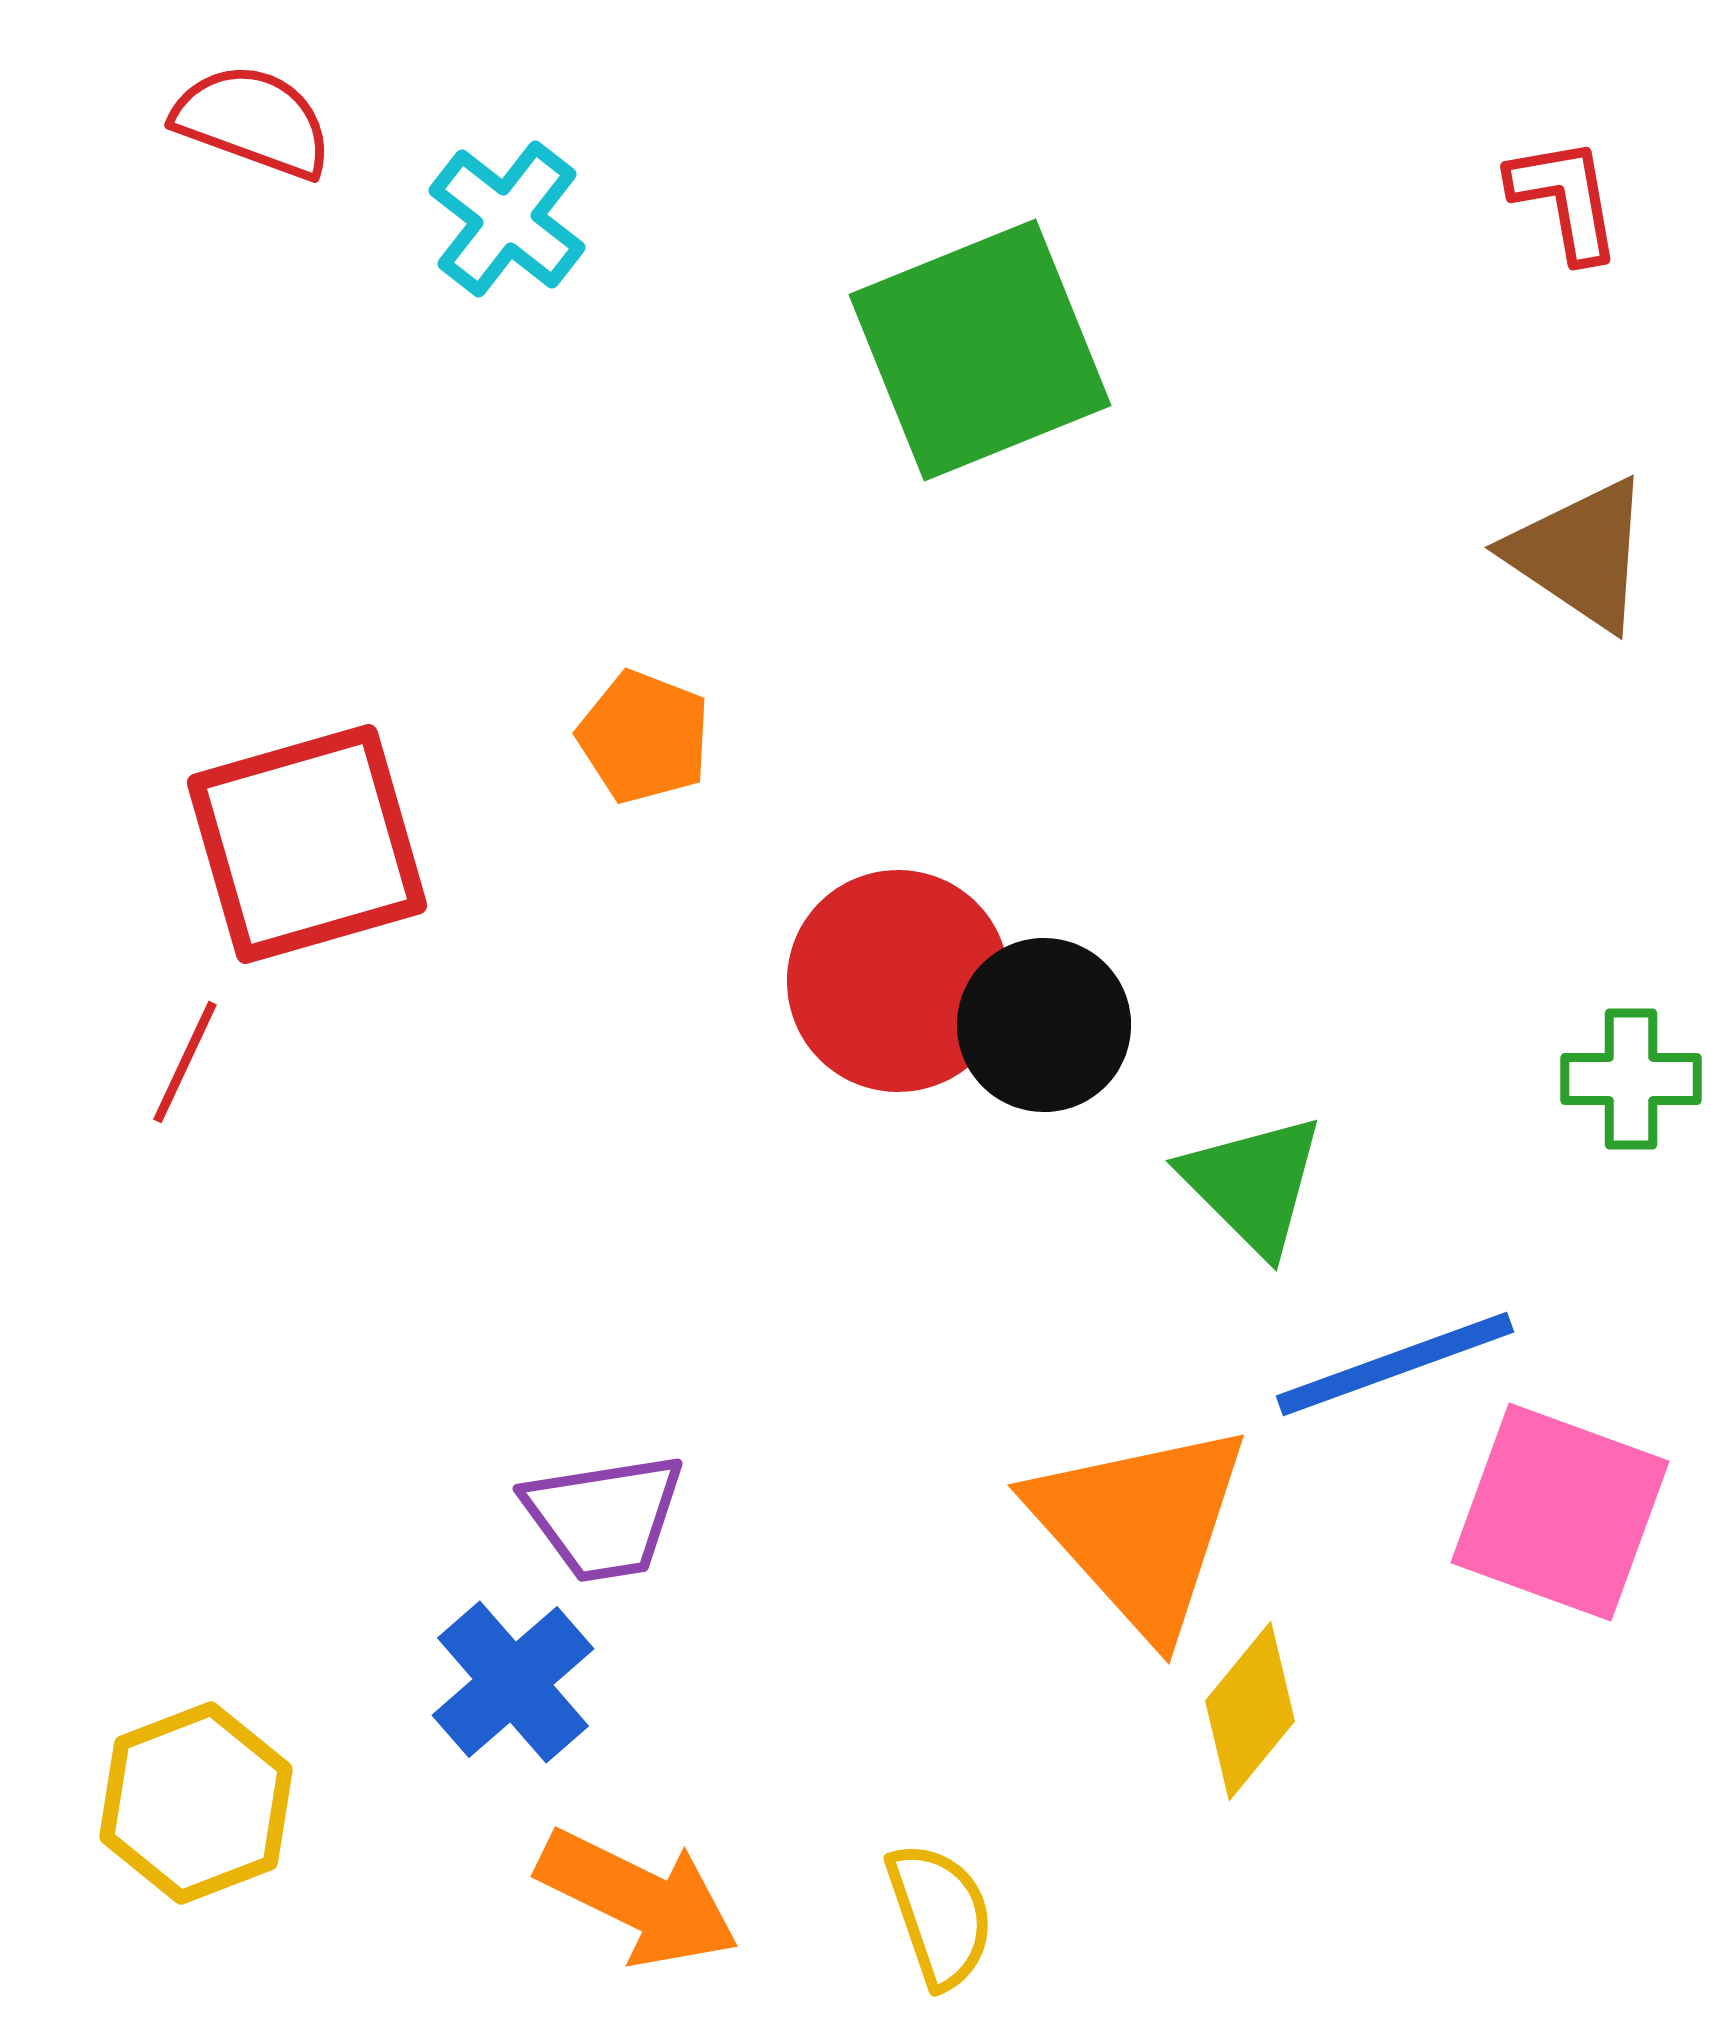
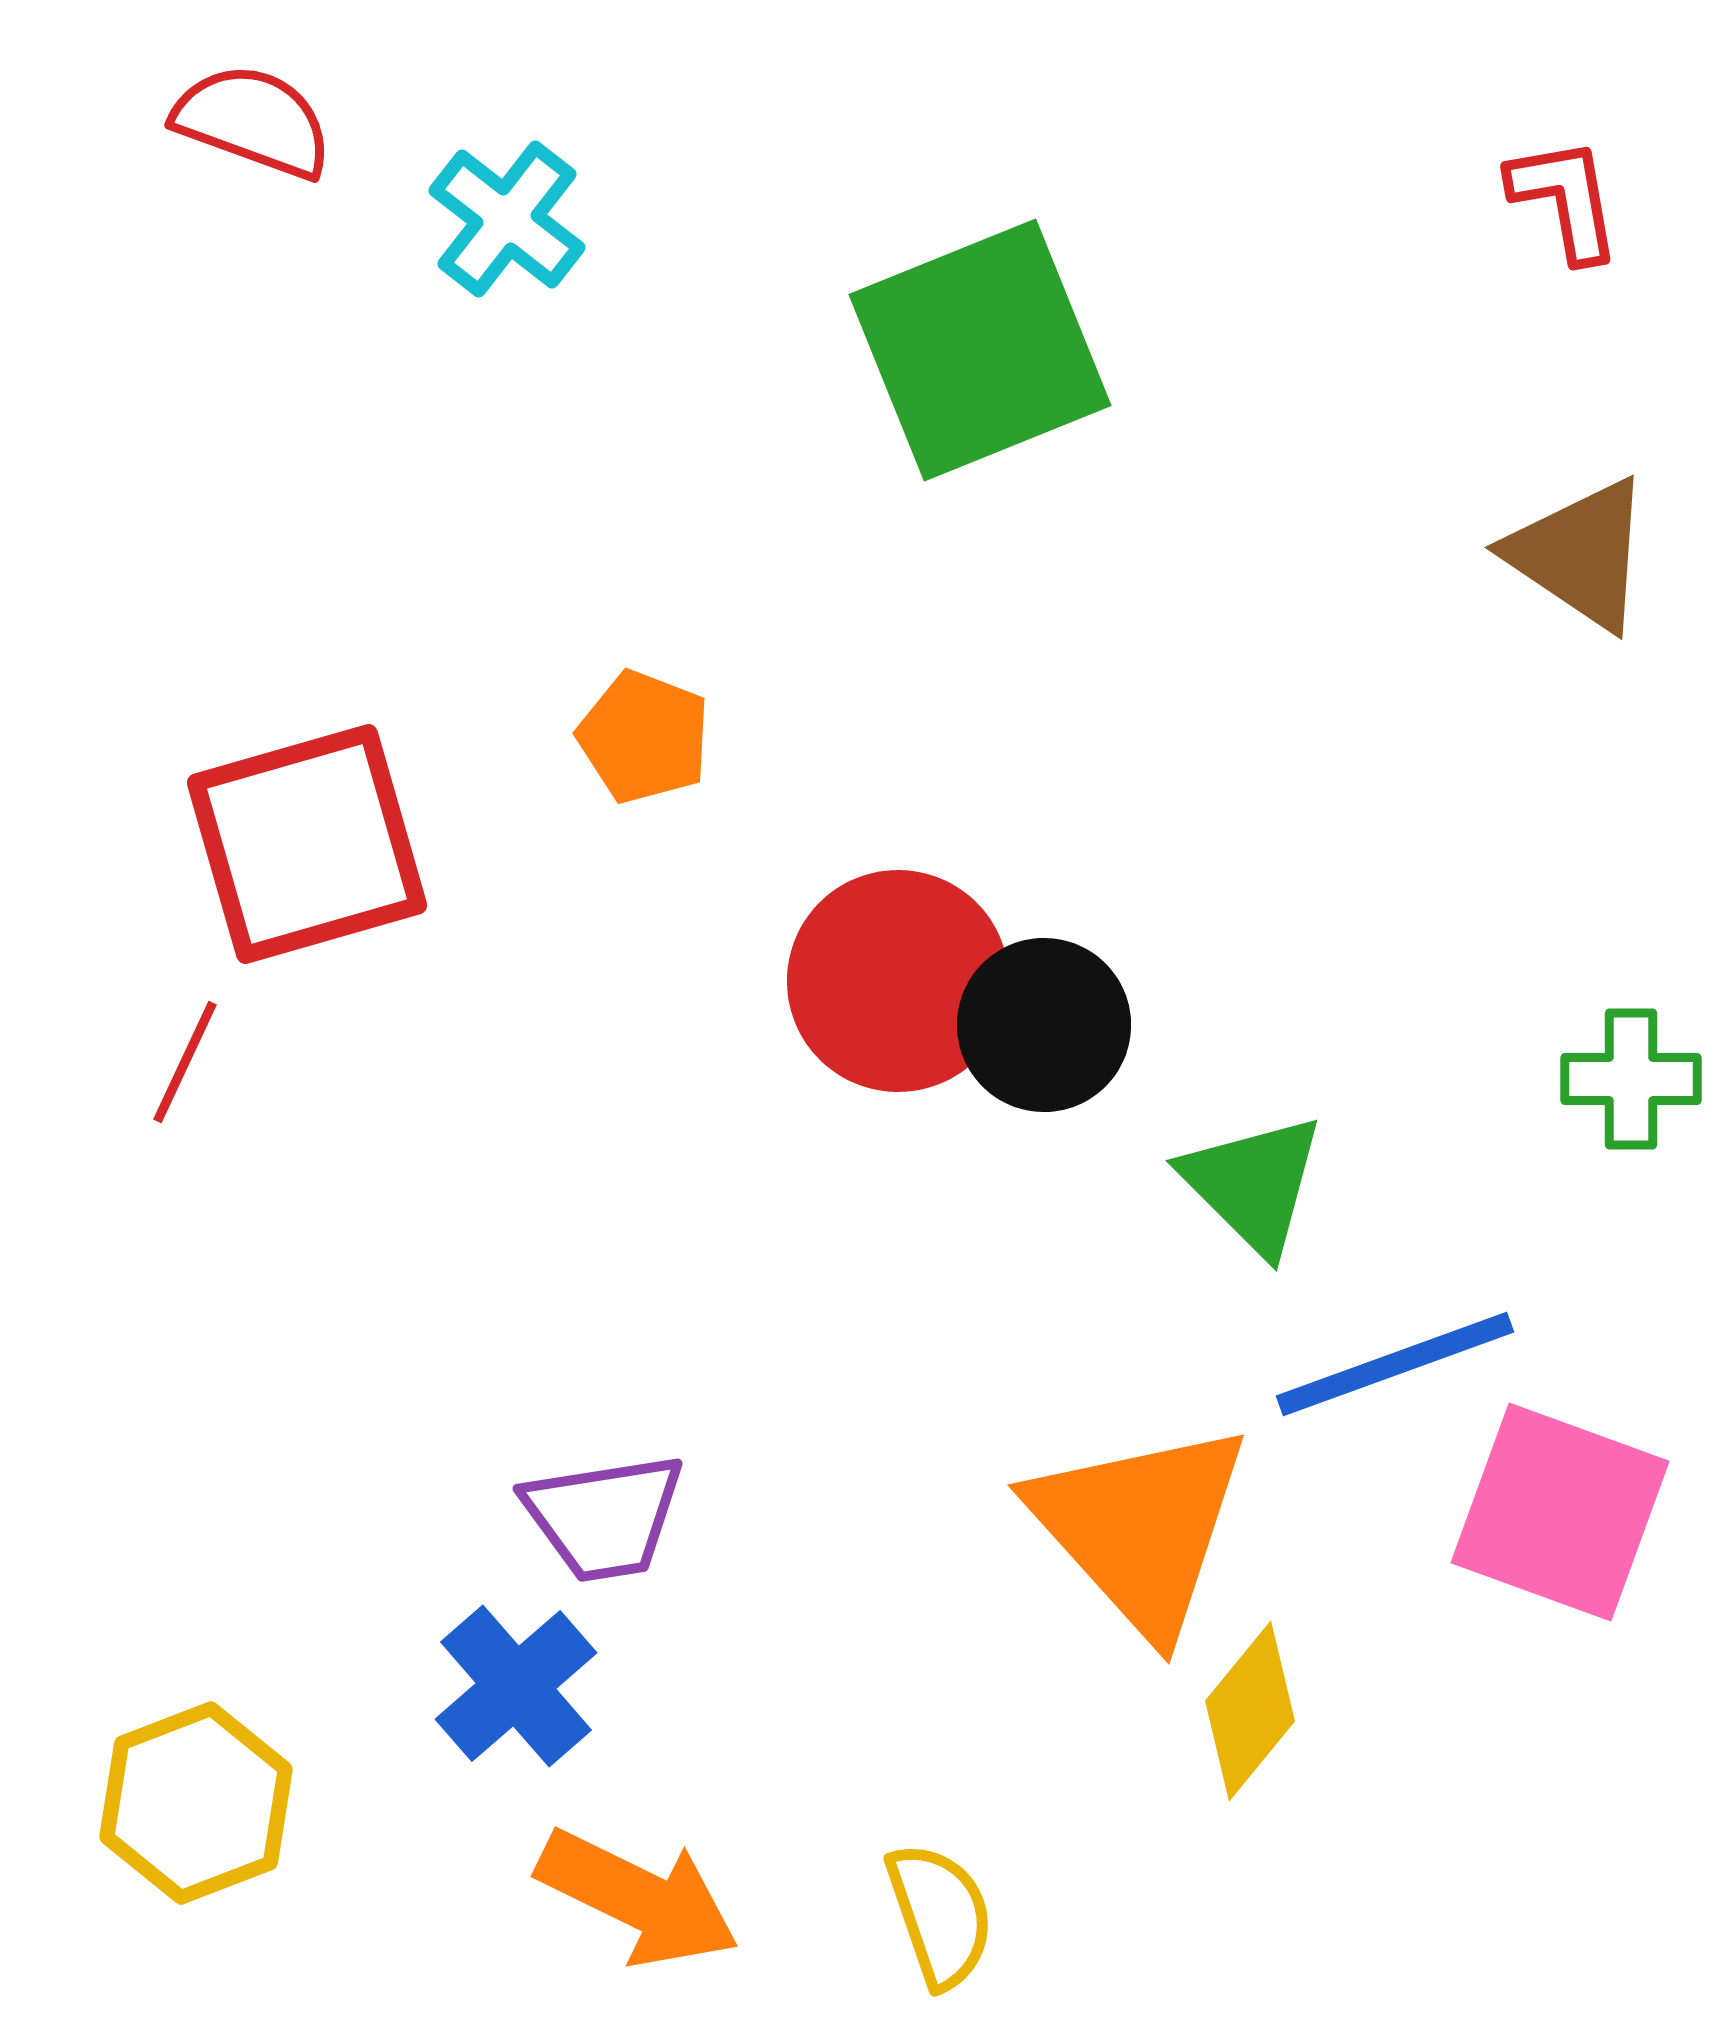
blue cross: moved 3 px right, 4 px down
